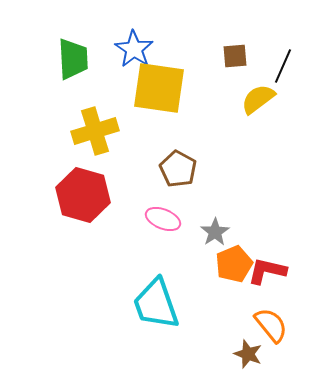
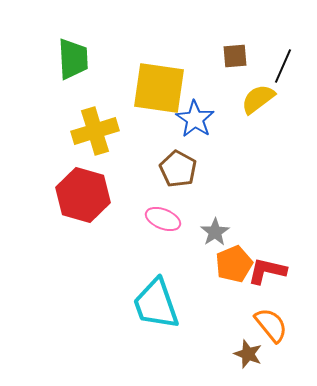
blue star: moved 61 px right, 70 px down
